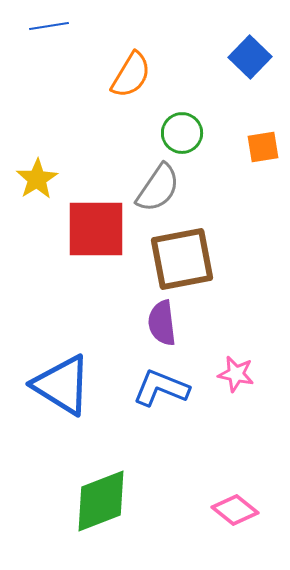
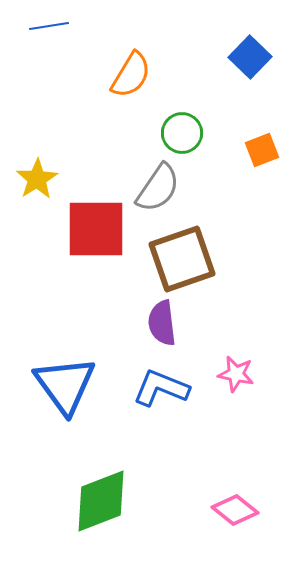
orange square: moved 1 px left, 3 px down; rotated 12 degrees counterclockwise
brown square: rotated 8 degrees counterclockwise
blue triangle: moved 3 px right; rotated 22 degrees clockwise
